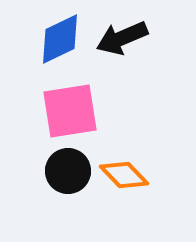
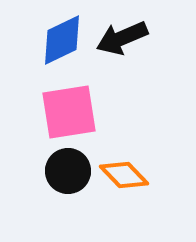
blue diamond: moved 2 px right, 1 px down
pink square: moved 1 px left, 1 px down
